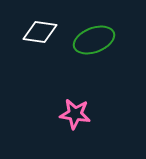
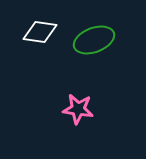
pink star: moved 3 px right, 5 px up
